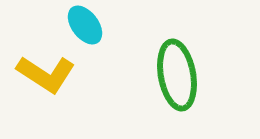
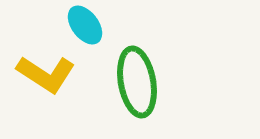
green ellipse: moved 40 px left, 7 px down
